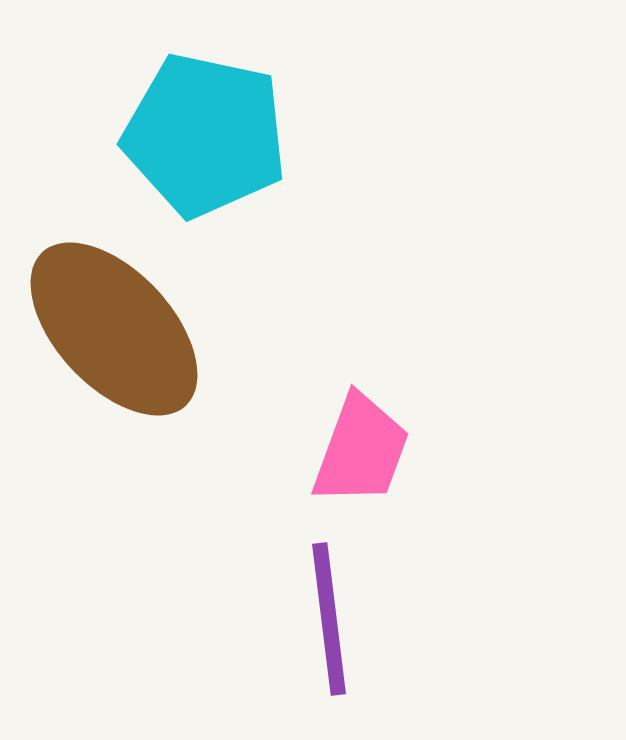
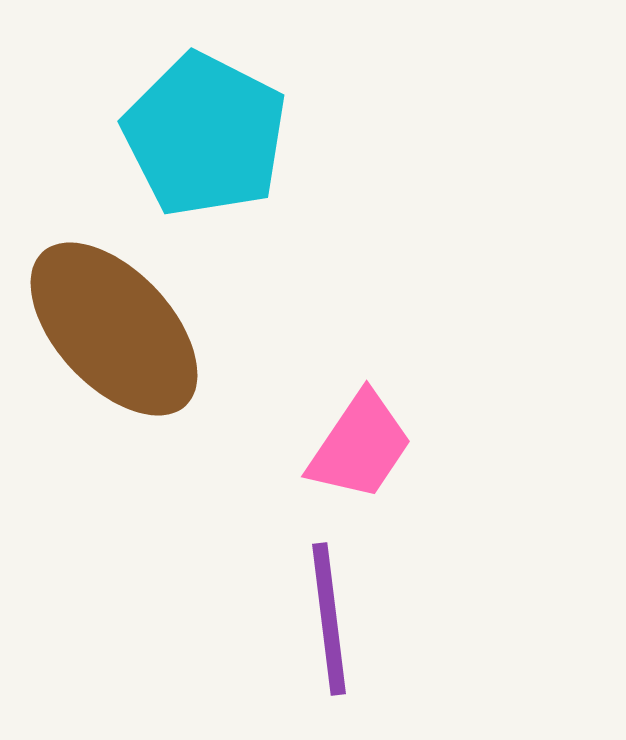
cyan pentagon: rotated 15 degrees clockwise
pink trapezoid: moved 1 px left, 4 px up; rotated 14 degrees clockwise
